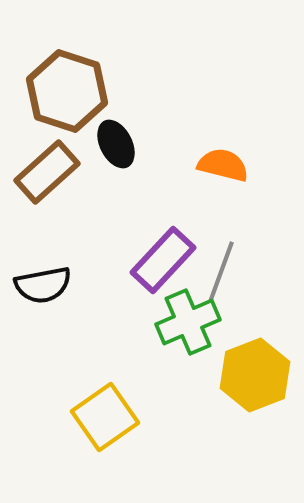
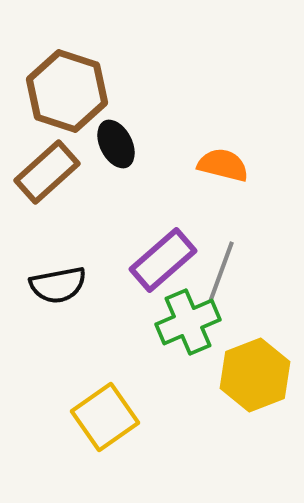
purple rectangle: rotated 6 degrees clockwise
black semicircle: moved 15 px right
